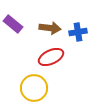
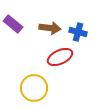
blue cross: rotated 24 degrees clockwise
red ellipse: moved 9 px right
